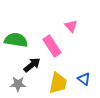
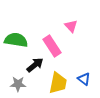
black arrow: moved 3 px right
